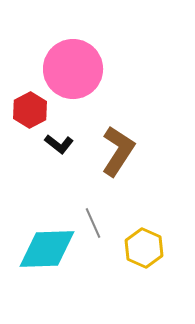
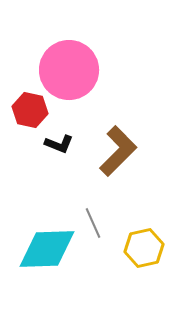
pink circle: moved 4 px left, 1 px down
red hexagon: rotated 20 degrees counterclockwise
black L-shape: rotated 16 degrees counterclockwise
brown L-shape: rotated 12 degrees clockwise
yellow hexagon: rotated 24 degrees clockwise
